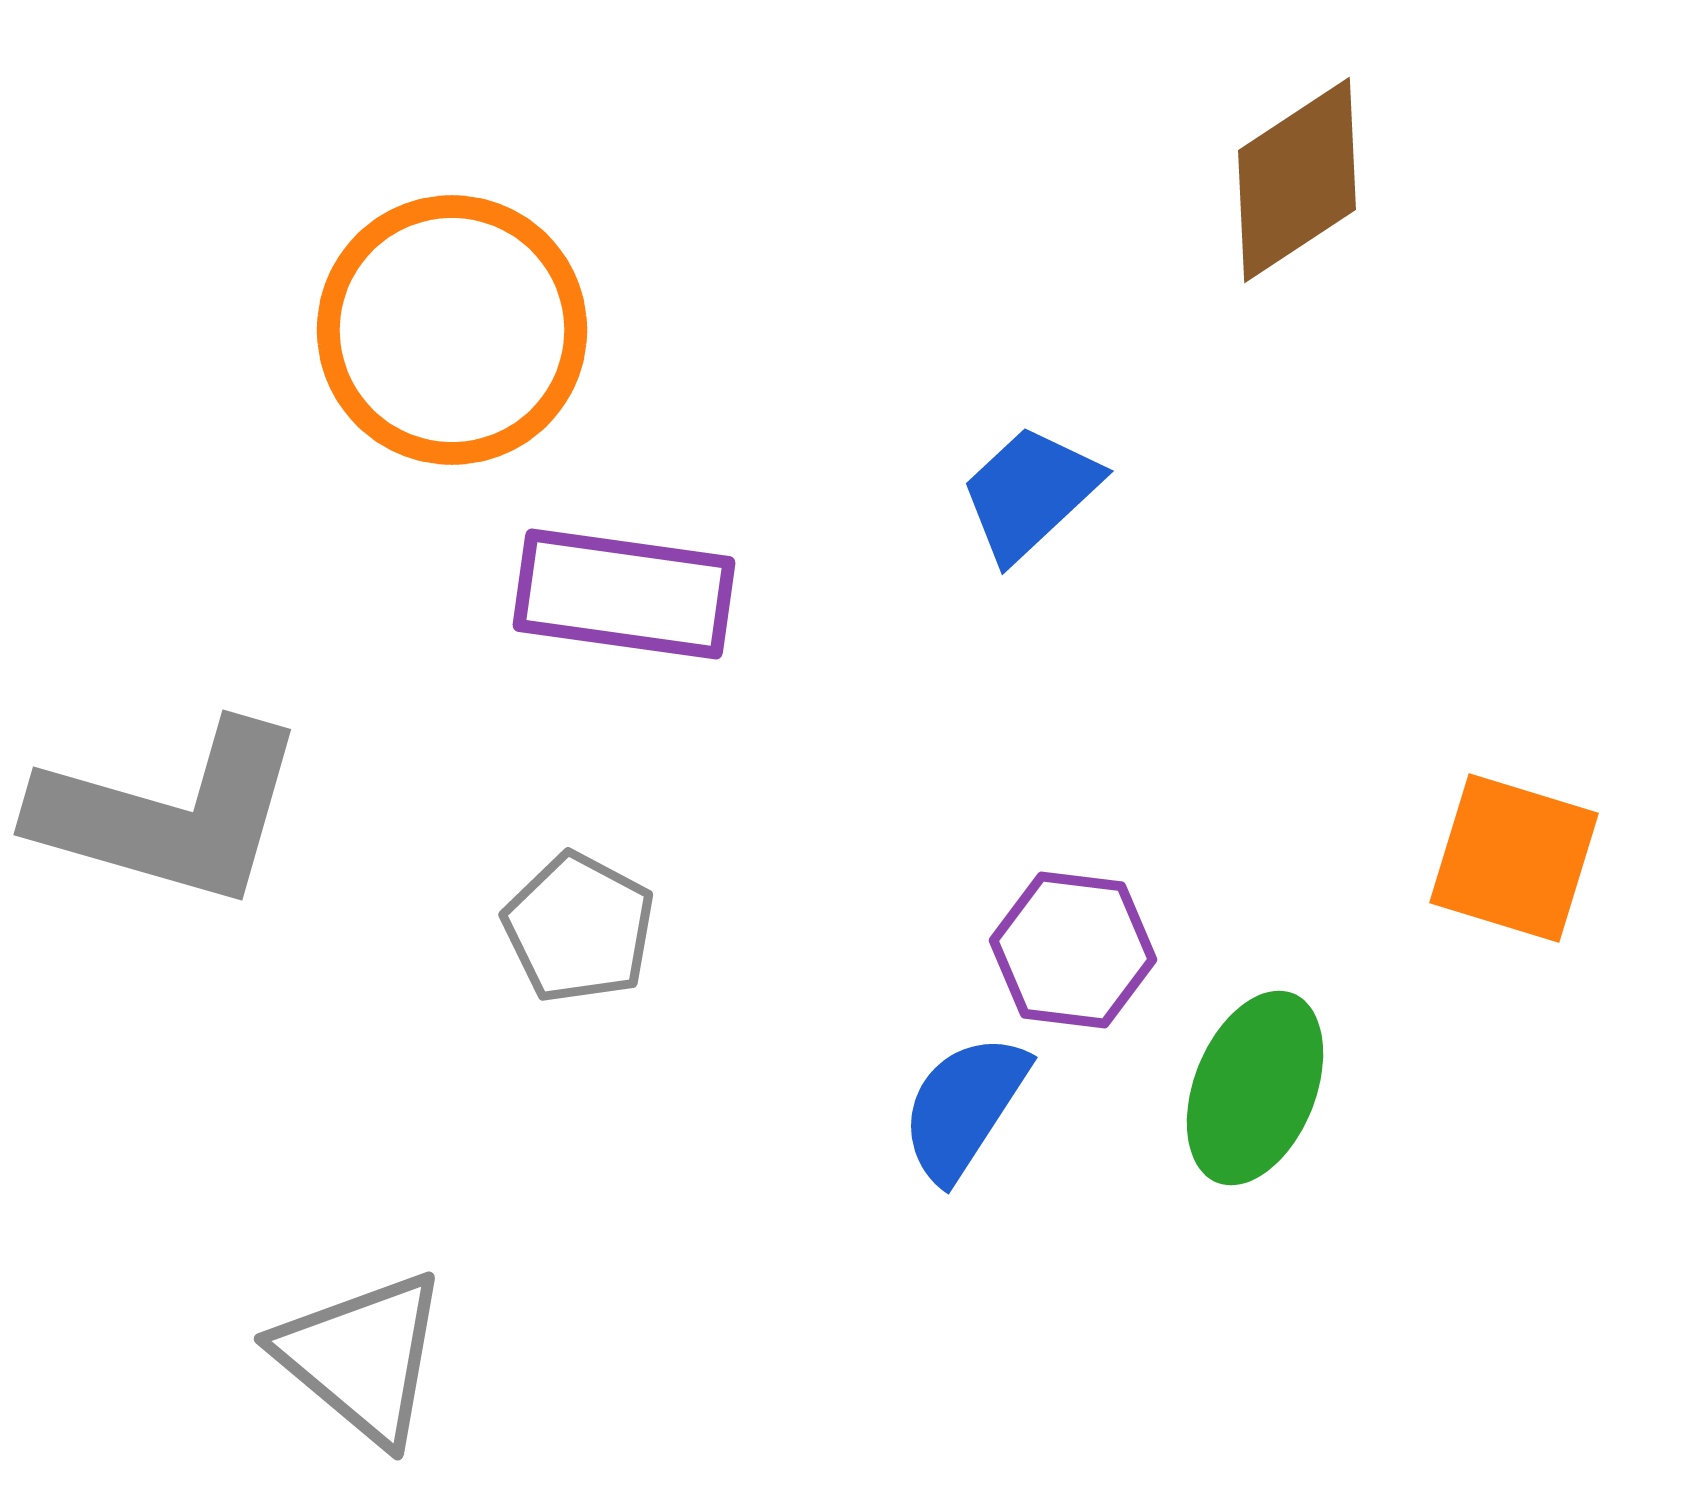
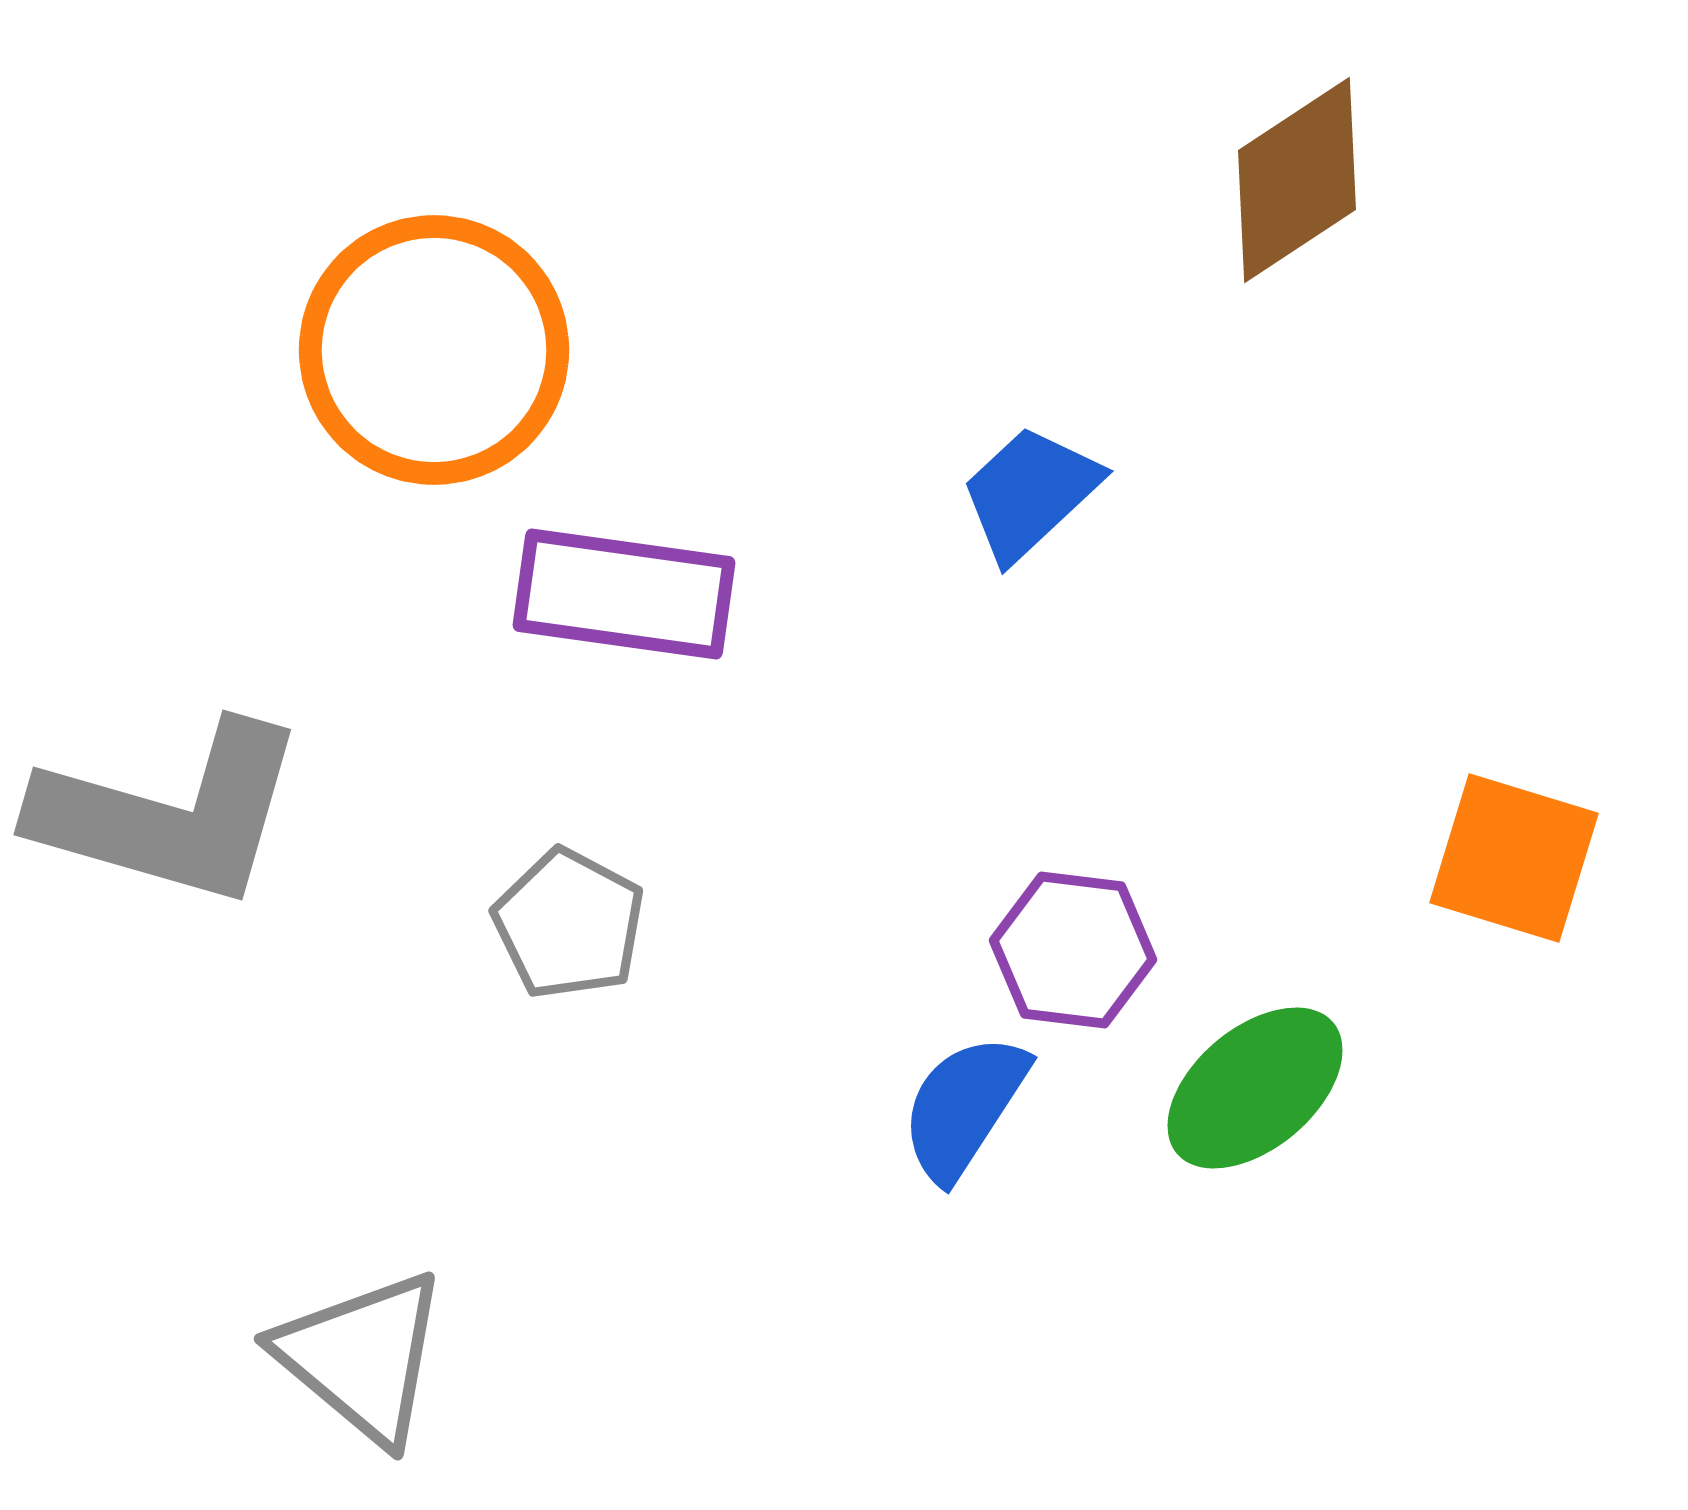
orange circle: moved 18 px left, 20 px down
gray pentagon: moved 10 px left, 4 px up
green ellipse: rotated 28 degrees clockwise
